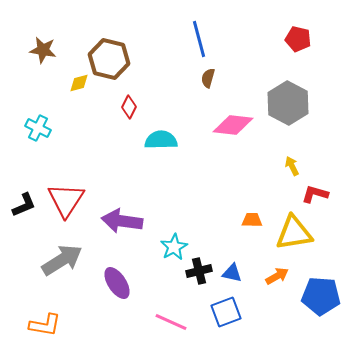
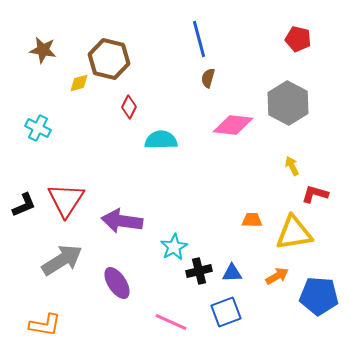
blue triangle: rotated 15 degrees counterclockwise
blue pentagon: moved 2 px left
